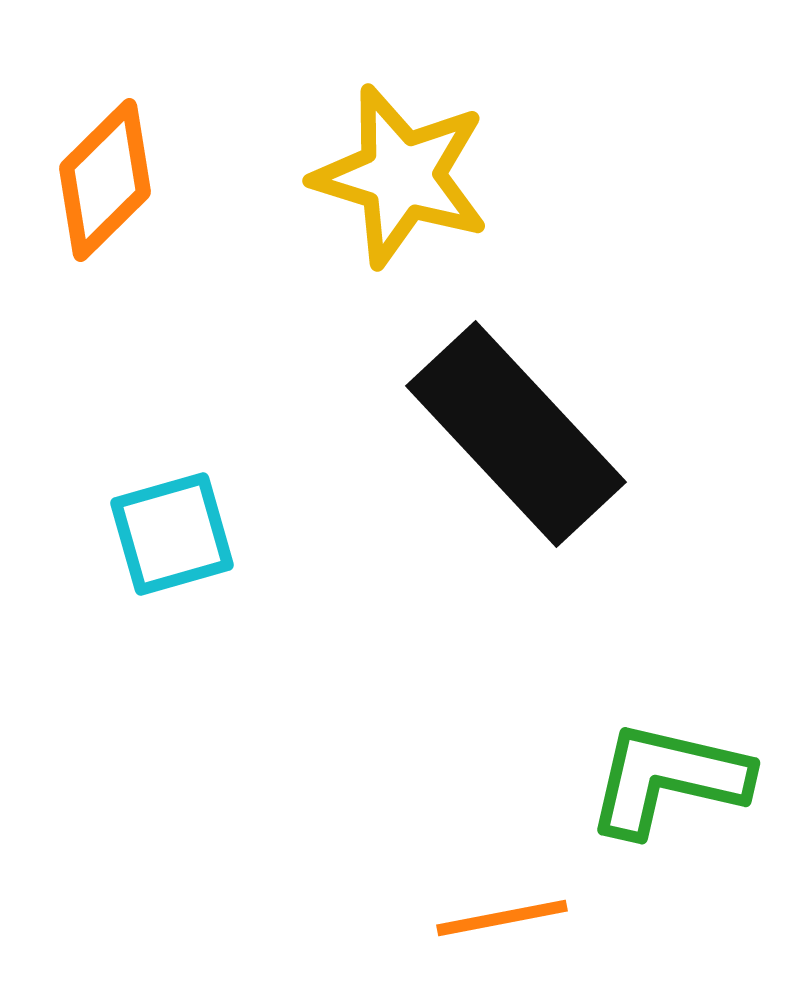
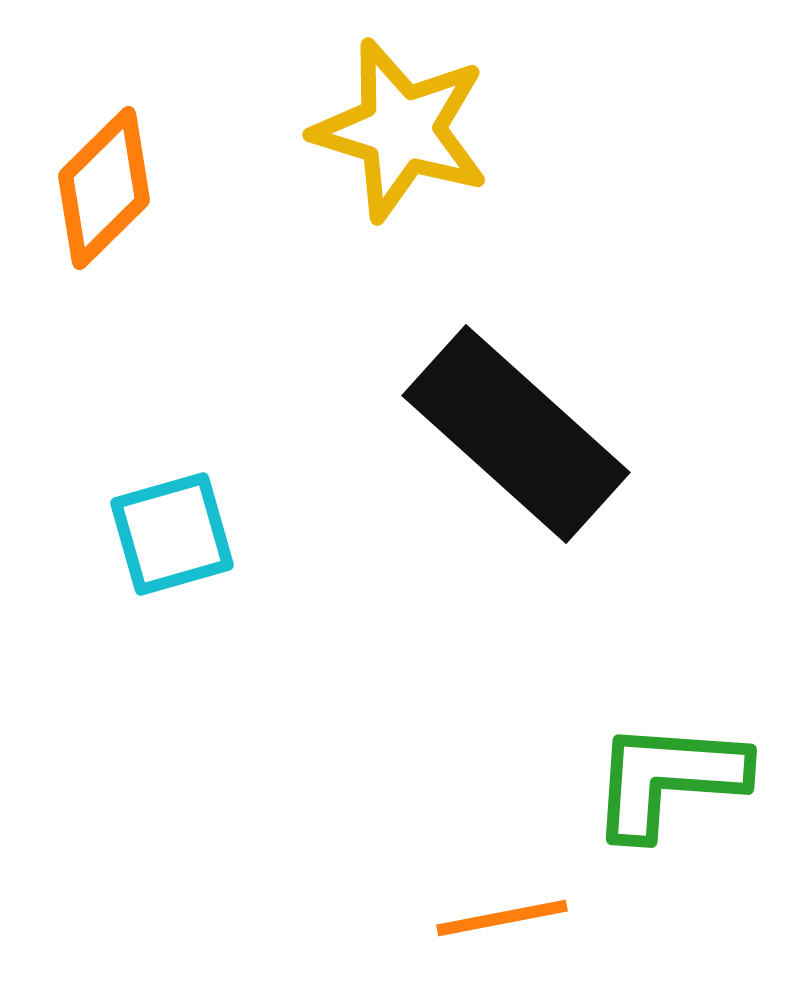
yellow star: moved 46 px up
orange diamond: moved 1 px left, 8 px down
black rectangle: rotated 5 degrees counterclockwise
green L-shape: rotated 9 degrees counterclockwise
